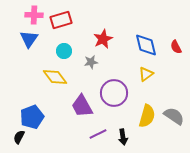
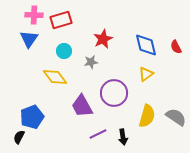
gray semicircle: moved 2 px right, 1 px down
